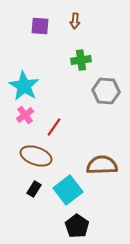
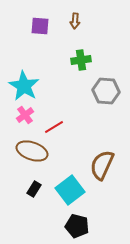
red line: rotated 24 degrees clockwise
brown ellipse: moved 4 px left, 5 px up
brown semicircle: rotated 64 degrees counterclockwise
cyan square: moved 2 px right
black pentagon: rotated 20 degrees counterclockwise
